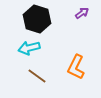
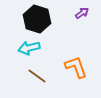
orange L-shape: rotated 135 degrees clockwise
